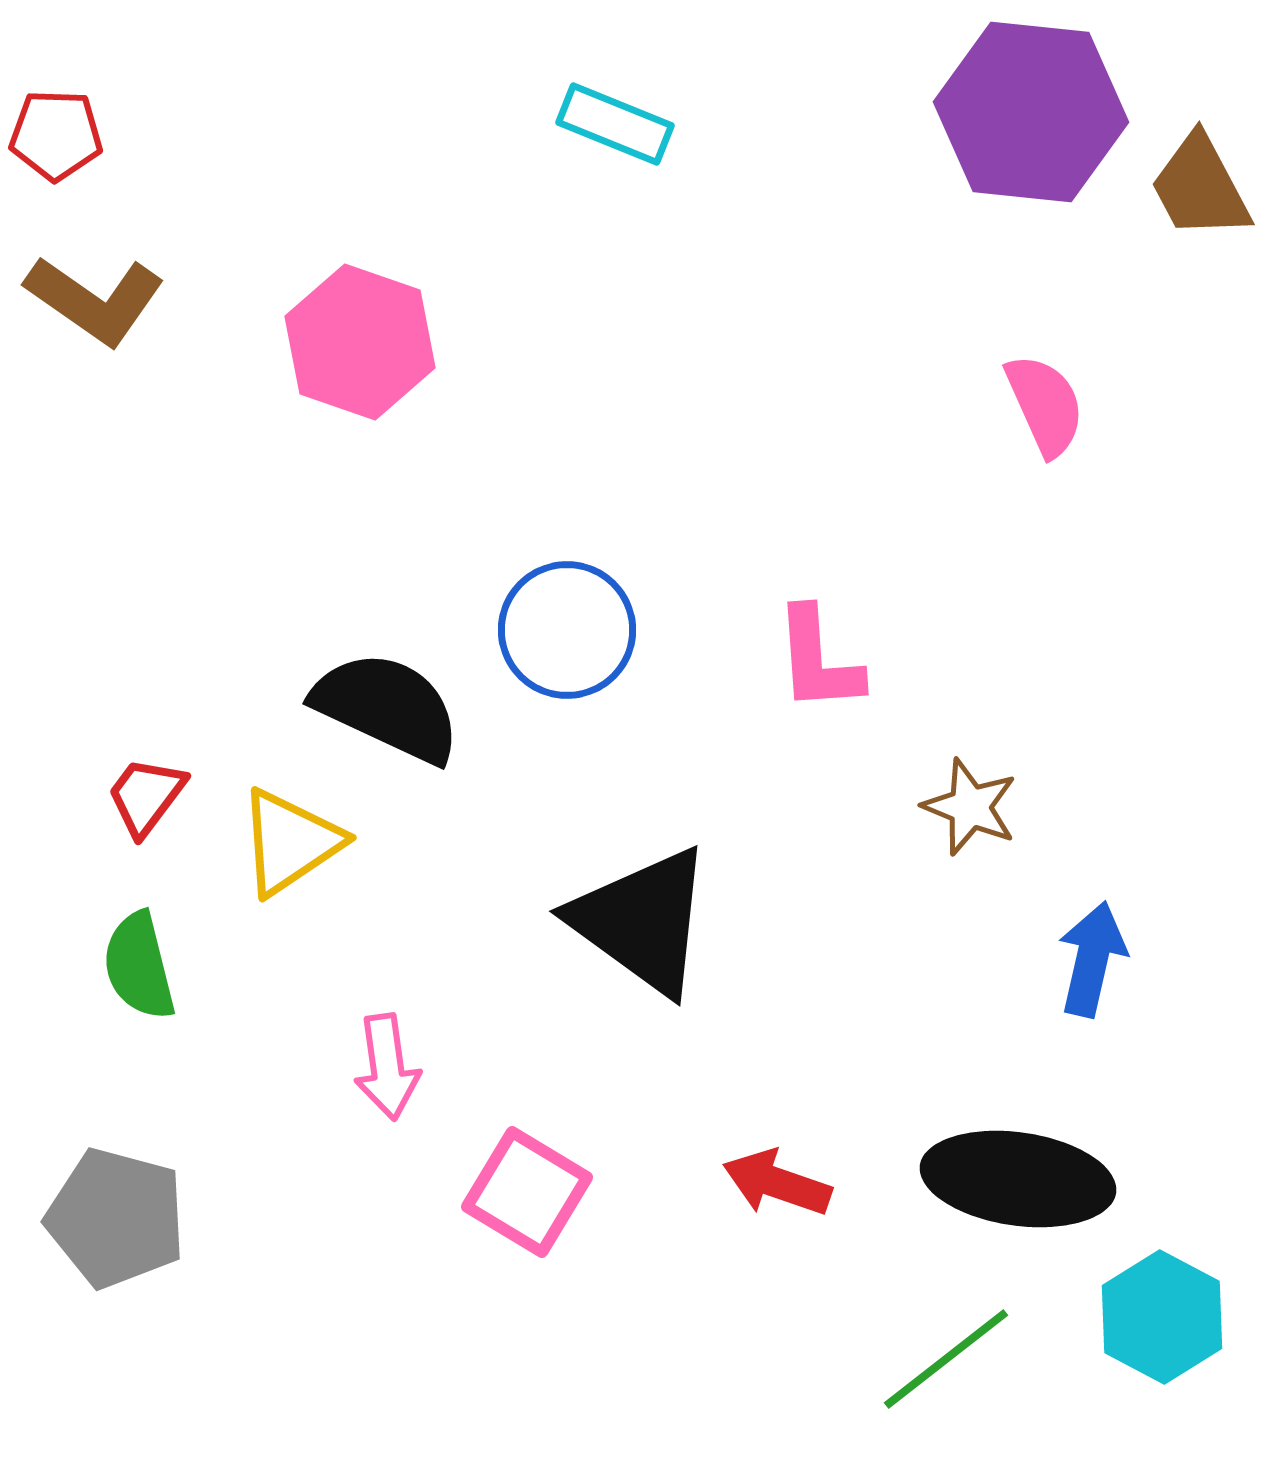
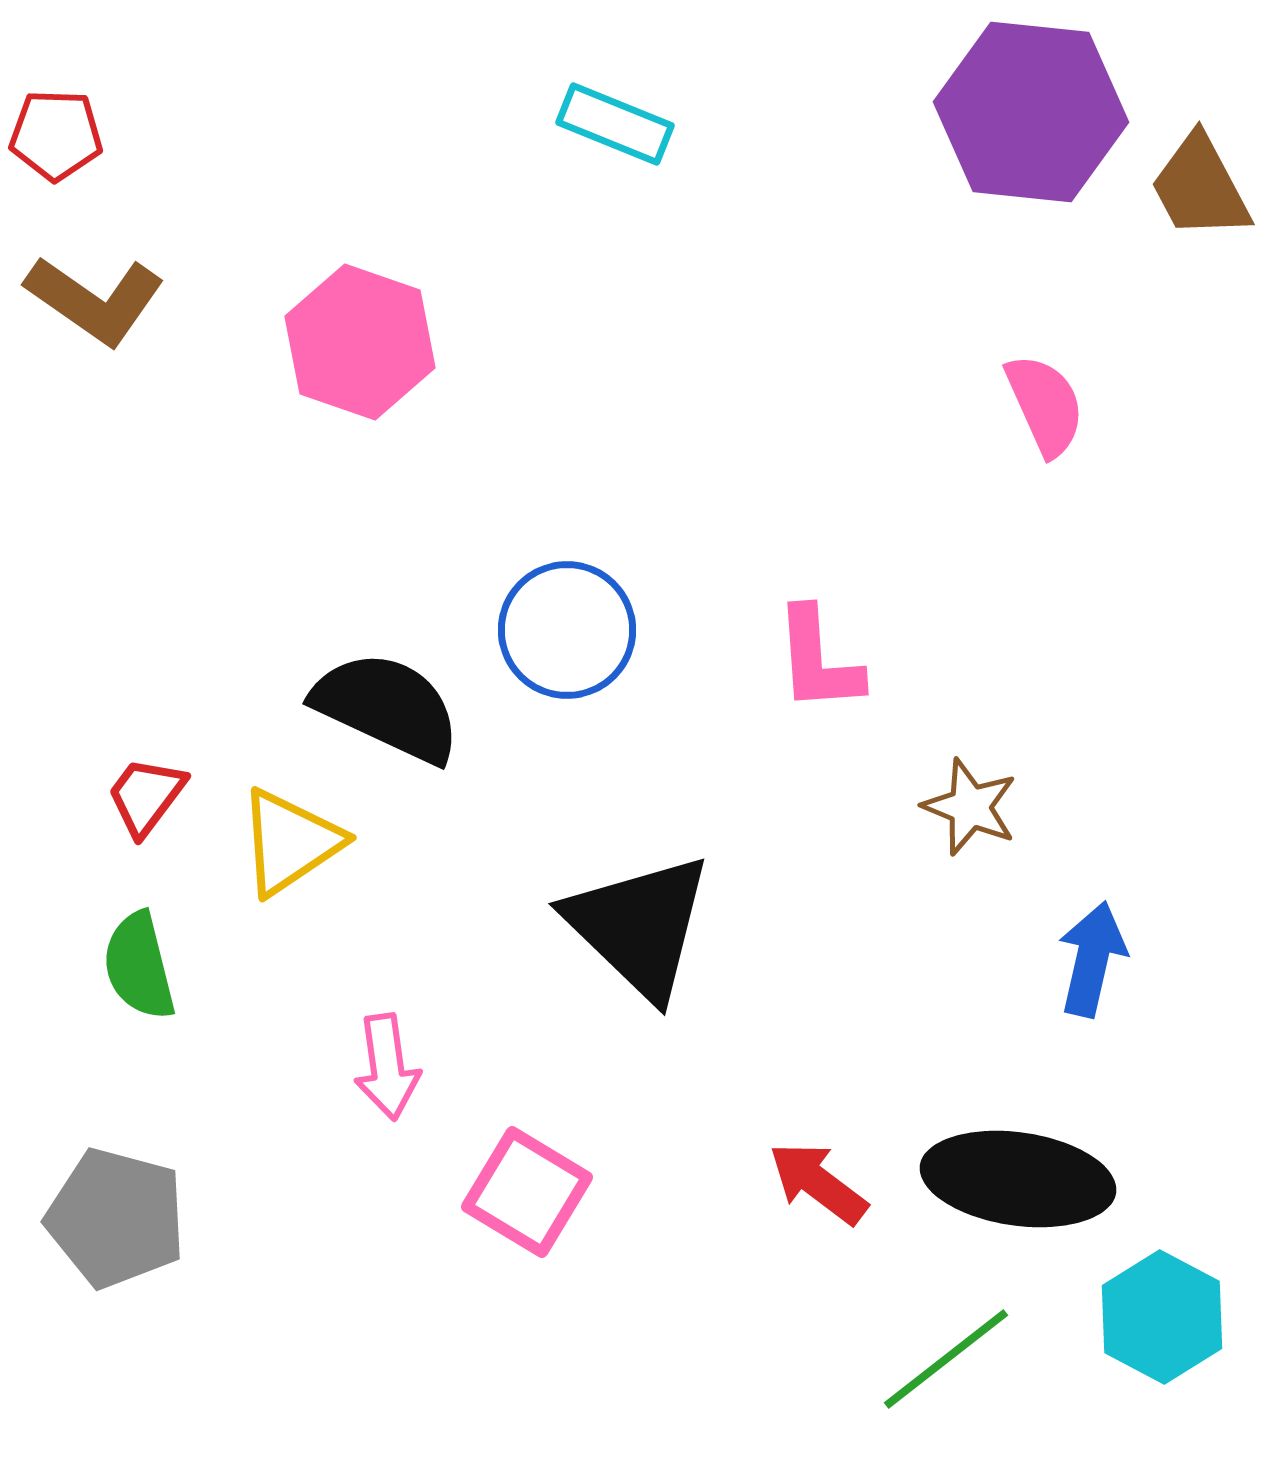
black triangle: moved 3 px left, 5 px down; rotated 8 degrees clockwise
red arrow: moved 41 px right; rotated 18 degrees clockwise
